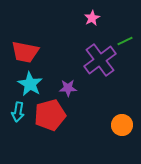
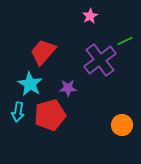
pink star: moved 2 px left, 2 px up
red trapezoid: moved 18 px right; rotated 120 degrees clockwise
